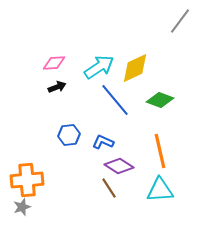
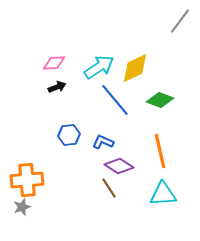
cyan triangle: moved 3 px right, 4 px down
